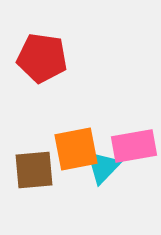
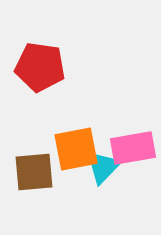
red pentagon: moved 2 px left, 9 px down
pink rectangle: moved 1 px left, 2 px down
brown square: moved 2 px down
